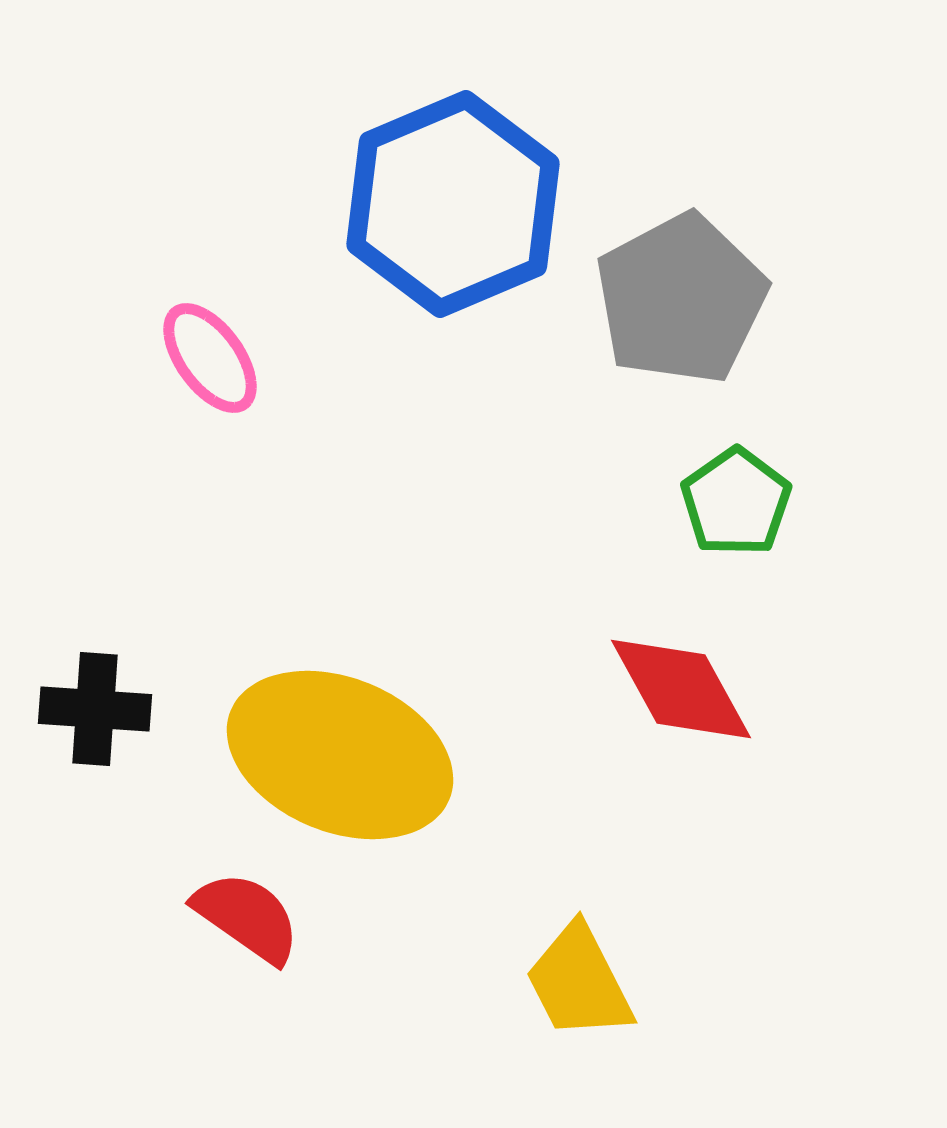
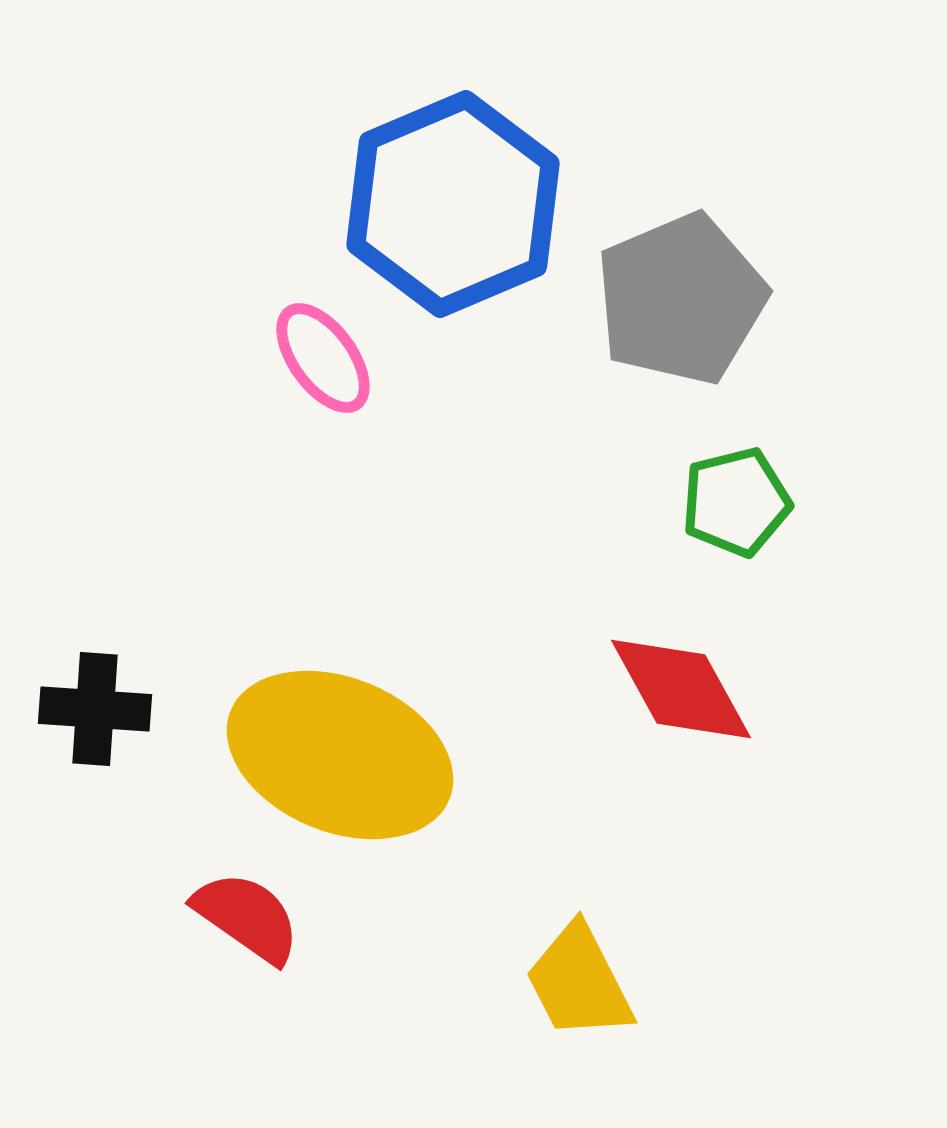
gray pentagon: rotated 5 degrees clockwise
pink ellipse: moved 113 px right
green pentagon: rotated 21 degrees clockwise
